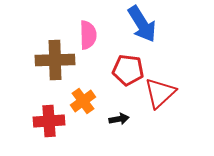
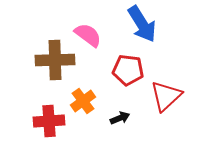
pink semicircle: rotated 52 degrees counterclockwise
red triangle: moved 6 px right, 3 px down
black arrow: moved 1 px right, 1 px up; rotated 12 degrees counterclockwise
